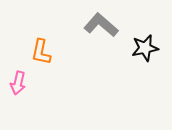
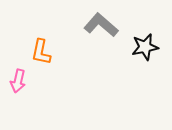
black star: moved 1 px up
pink arrow: moved 2 px up
